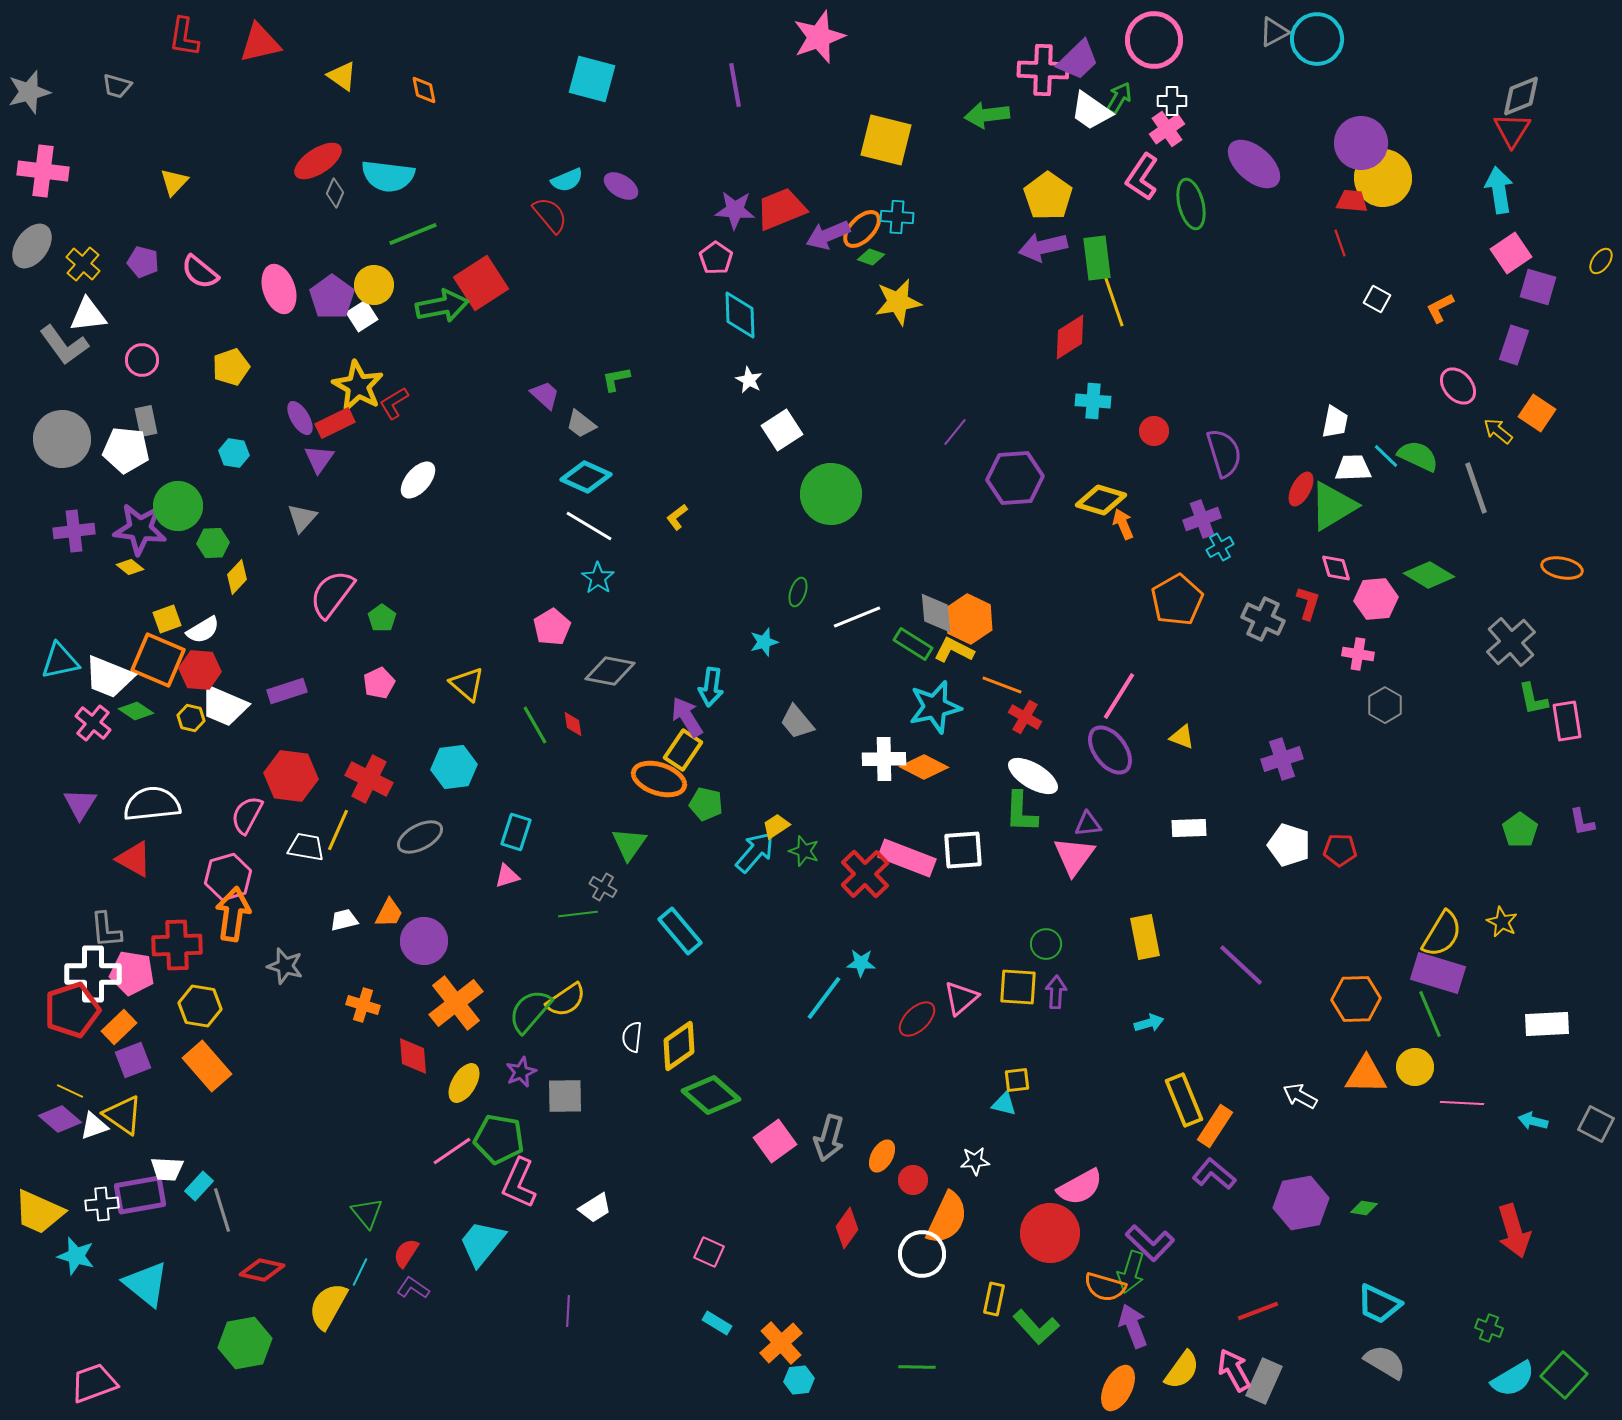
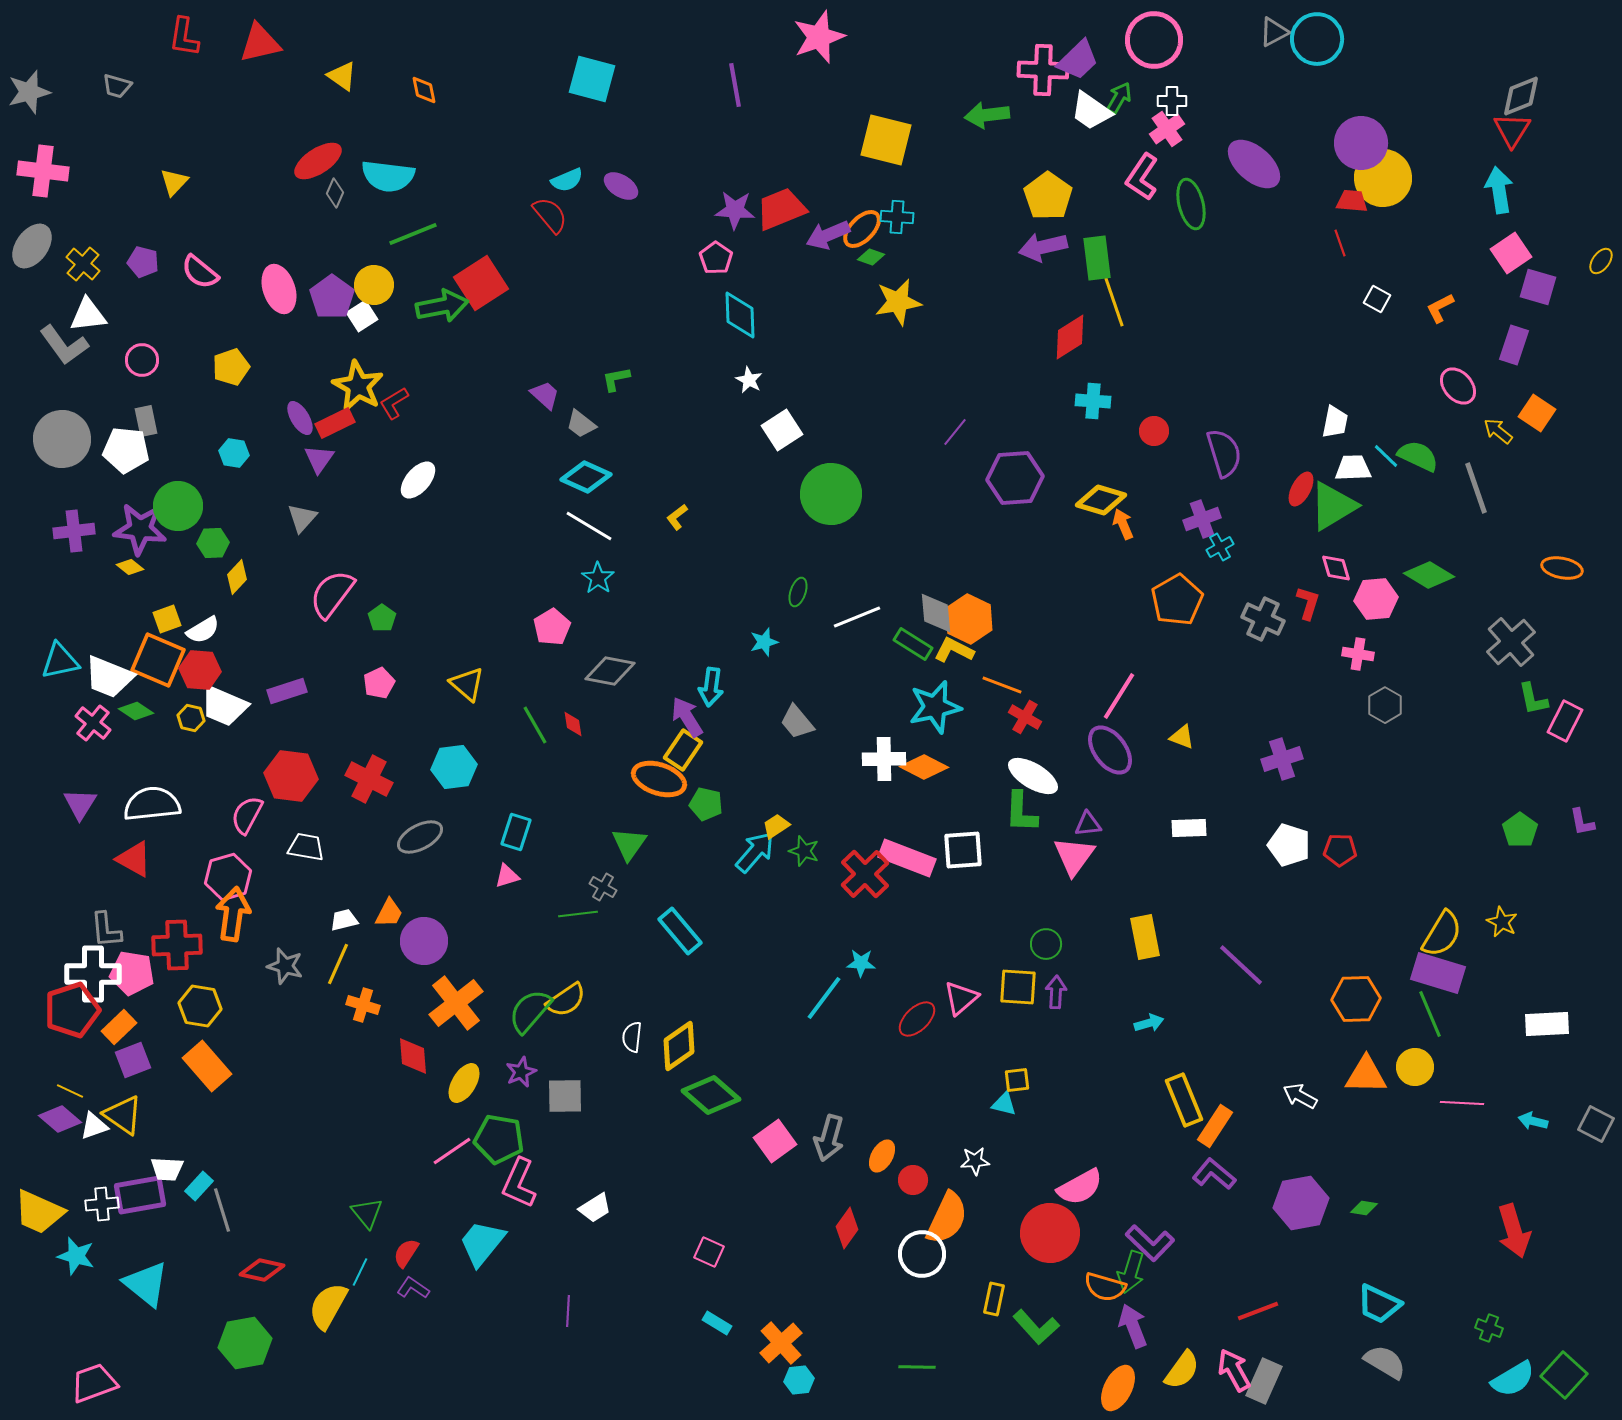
pink rectangle at (1567, 721): moved 2 px left; rotated 36 degrees clockwise
yellow line at (338, 830): moved 134 px down
